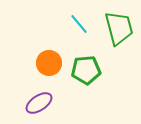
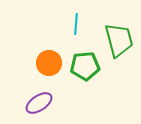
cyan line: moved 3 px left; rotated 45 degrees clockwise
green trapezoid: moved 12 px down
green pentagon: moved 1 px left, 4 px up
